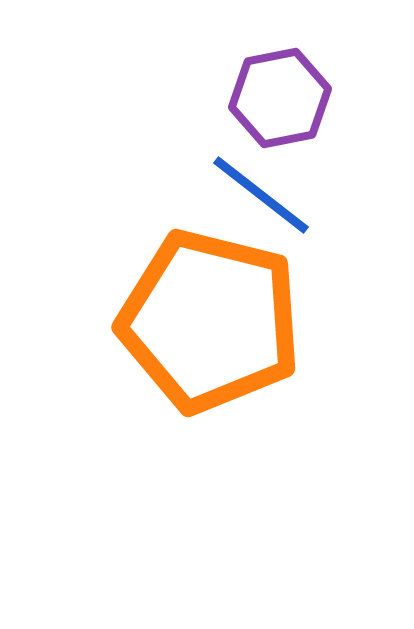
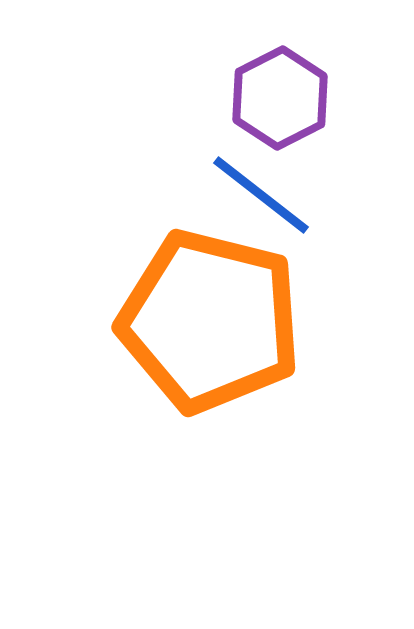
purple hexagon: rotated 16 degrees counterclockwise
